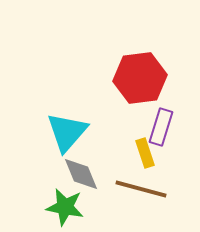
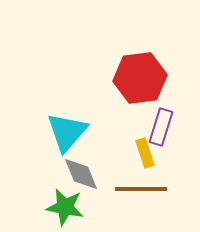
brown line: rotated 15 degrees counterclockwise
